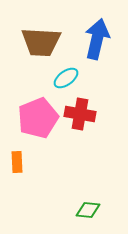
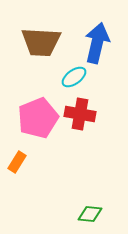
blue arrow: moved 4 px down
cyan ellipse: moved 8 px right, 1 px up
orange rectangle: rotated 35 degrees clockwise
green diamond: moved 2 px right, 4 px down
